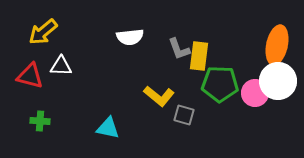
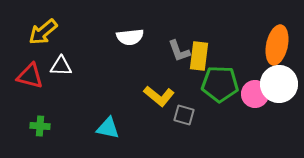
gray L-shape: moved 2 px down
white circle: moved 1 px right, 3 px down
pink circle: moved 1 px down
green cross: moved 5 px down
